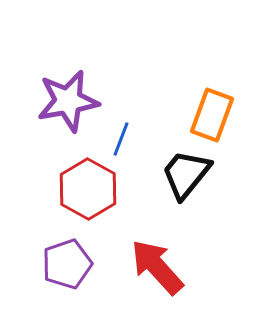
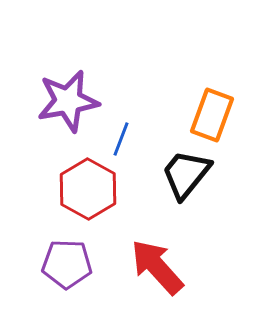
purple pentagon: rotated 21 degrees clockwise
